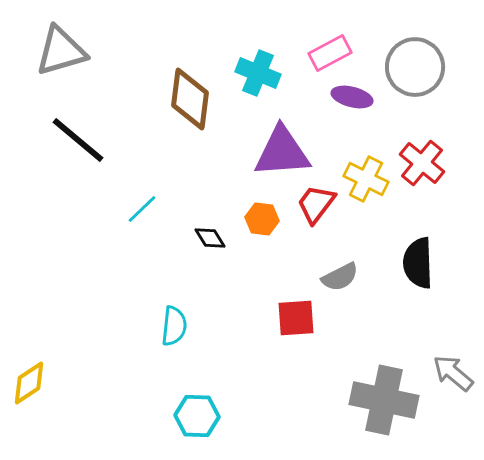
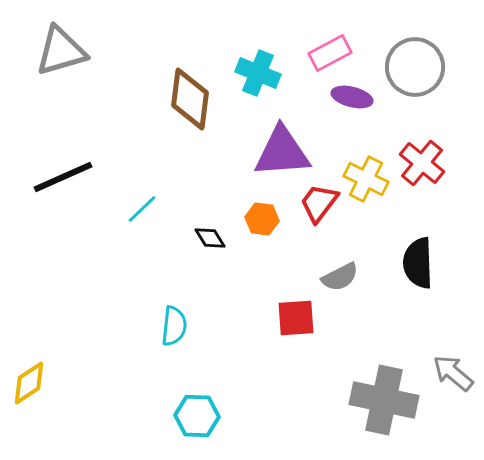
black line: moved 15 px left, 37 px down; rotated 64 degrees counterclockwise
red trapezoid: moved 3 px right, 1 px up
